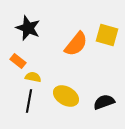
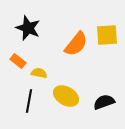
yellow square: rotated 20 degrees counterclockwise
yellow semicircle: moved 6 px right, 4 px up
